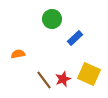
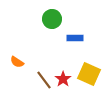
blue rectangle: rotated 42 degrees clockwise
orange semicircle: moved 1 px left, 8 px down; rotated 136 degrees counterclockwise
red star: rotated 14 degrees counterclockwise
